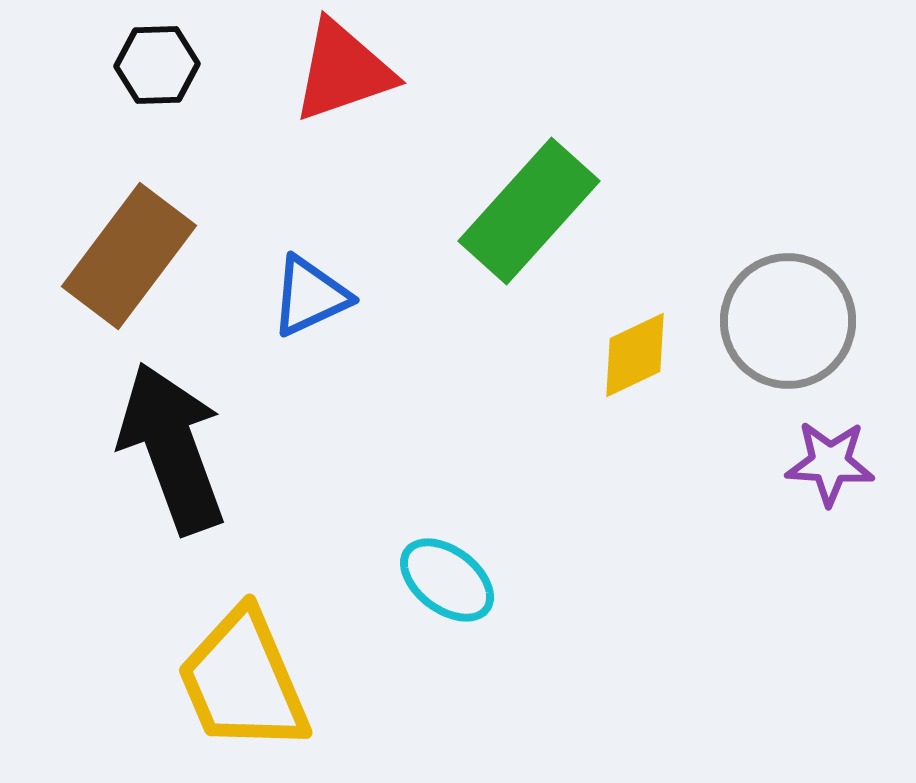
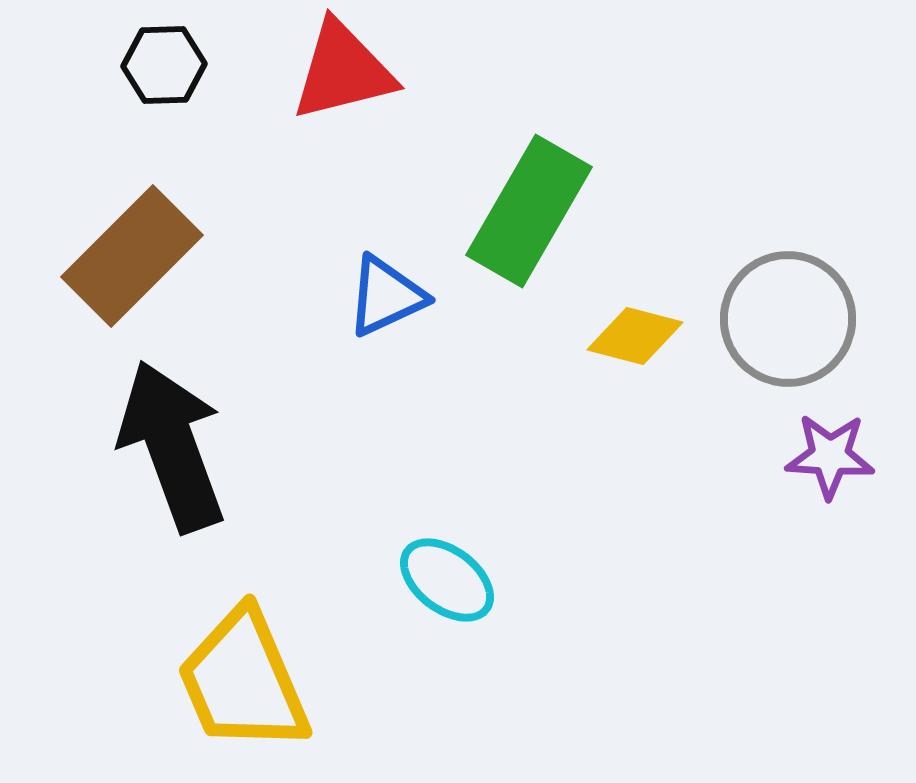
black hexagon: moved 7 px right
red triangle: rotated 5 degrees clockwise
green rectangle: rotated 12 degrees counterclockwise
brown rectangle: moved 3 px right; rotated 8 degrees clockwise
blue triangle: moved 76 px right
gray circle: moved 2 px up
yellow diamond: moved 19 px up; rotated 40 degrees clockwise
black arrow: moved 2 px up
purple star: moved 7 px up
